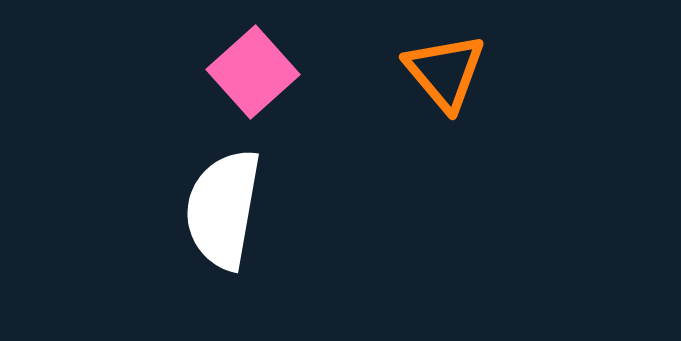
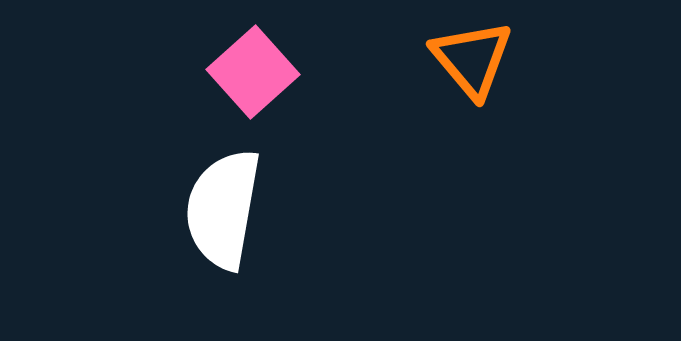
orange triangle: moved 27 px right, 13 px up
